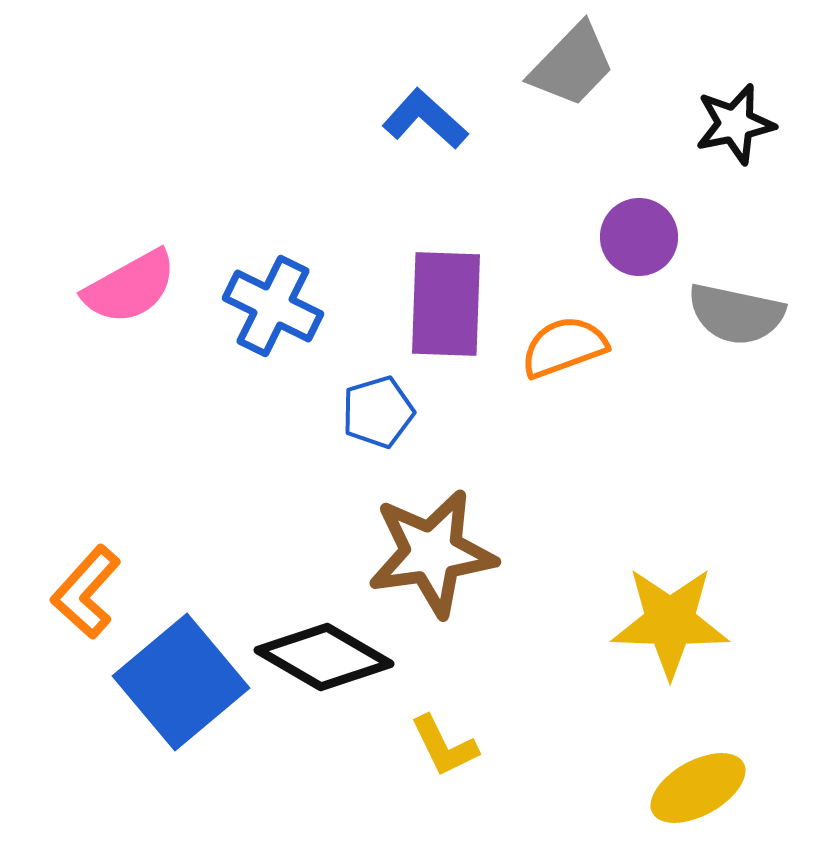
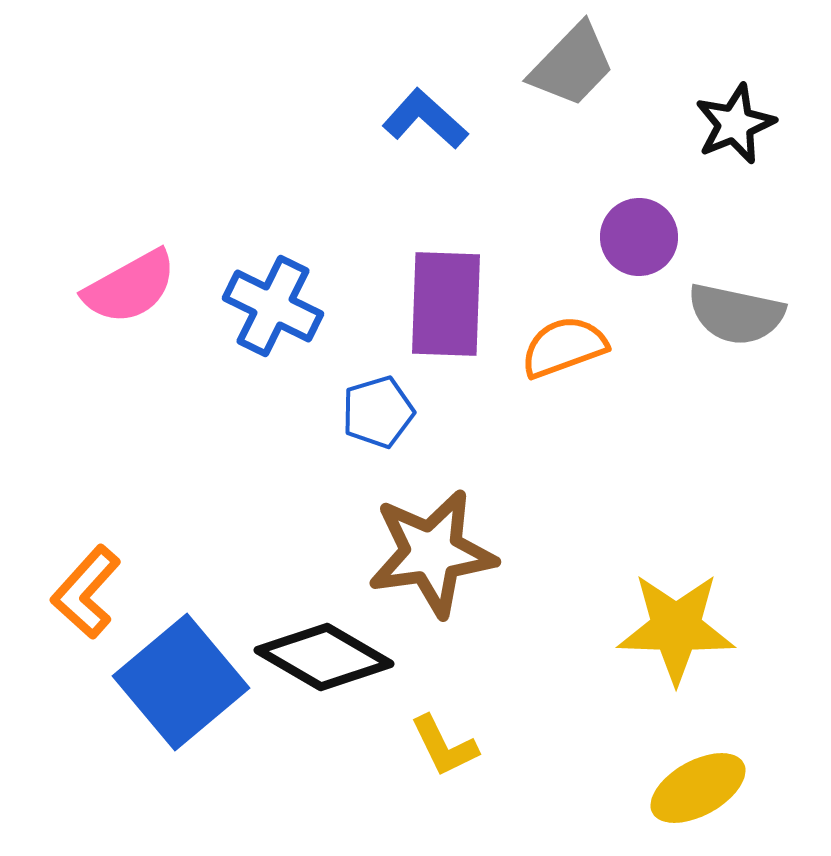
black star: rotated 10 degrees counterclockwise
yellow star: moved 6 px right, 6 px down
